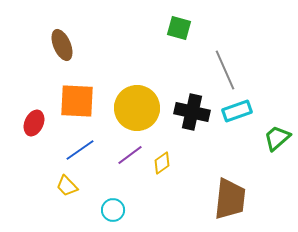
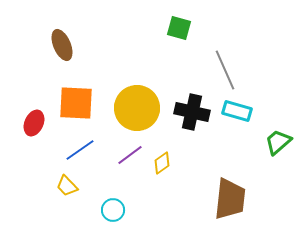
orange square: moved 1 px left, 2 px down
cyan rectangle: rotated 36 degrees clockwise
green trapezoid: moved 1 px right, 4 px down
